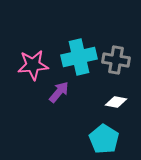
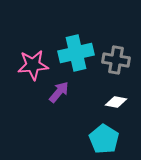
cyan cross: moved 3 px left, 4 px up
